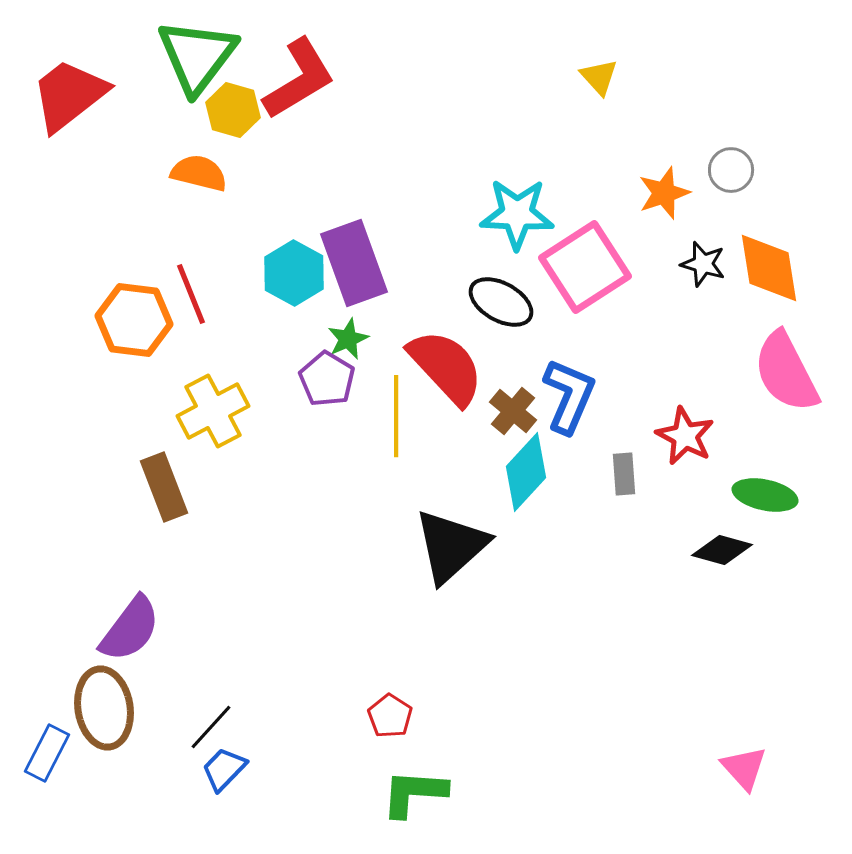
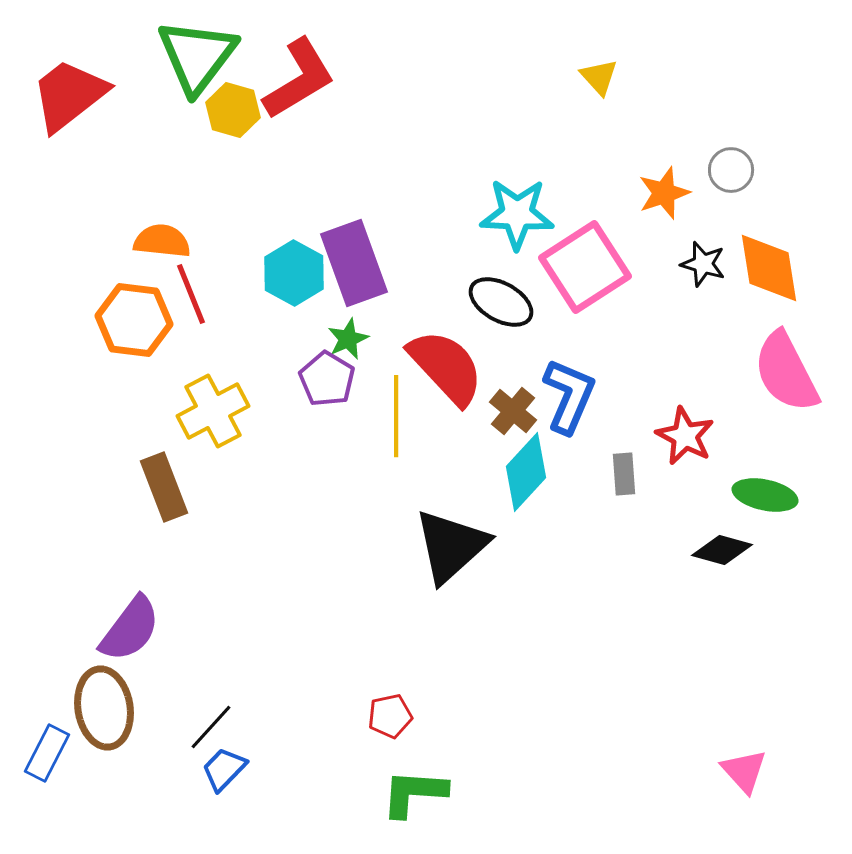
orange semicircle: moved 37 px left, 68 px down; rotated 8 degrees counterclockwise
red pentagon: rotated 27 degrees clockwise
pink triangle: moved 3 px down
